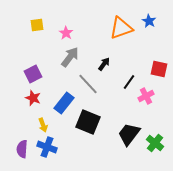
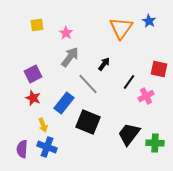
orange triangle: rotated 35 degrees counterclockwise
green cross: rotated 36 degrees counterclockwise
